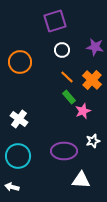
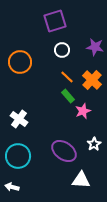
green rectangle: moved 1 px left, 1 px up
white star: moved 1 px right, 3 px down; rotated 16 degrees counterclockwise
purple ellipse: rotated 35 degrees clockwise
